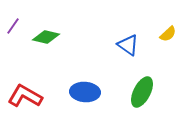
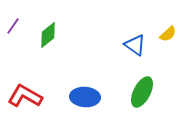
green diamond: moved 2 px right, 2 px up; rotated 52 degrees counterclockwise
blue triangle: moved 7 px right
blue ellipse: moved 5 px down
